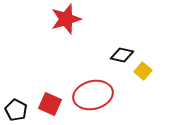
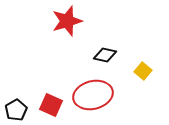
red star: moved 1 px right, 2 px down
black diamond: moved 17 px left
red square: moved 1 px right, 1 px down
black pentagon: rotated 15 degrees clockwise
